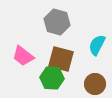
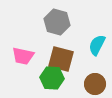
pink trapezoid: rotated 25 degrees counterclockwise
